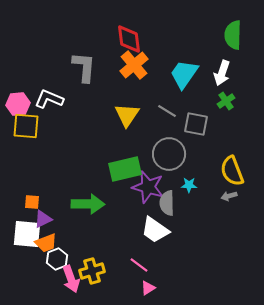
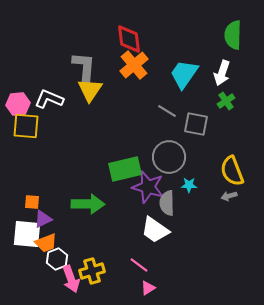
yellow triangle: moved 37 px left, 25 px up
gray circle: moved 3 px down
